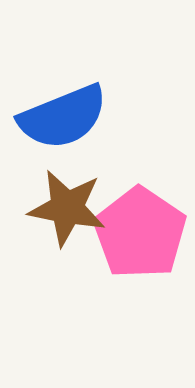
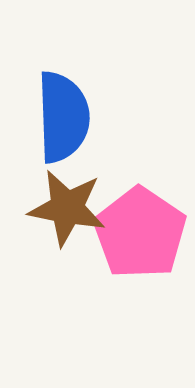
blue semicircle: rotated 70 degrees counterclockwise
